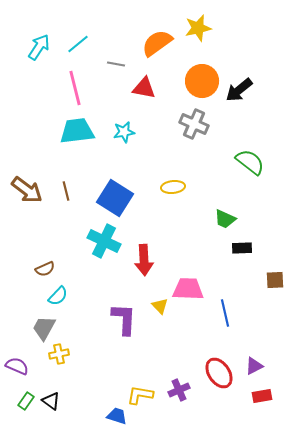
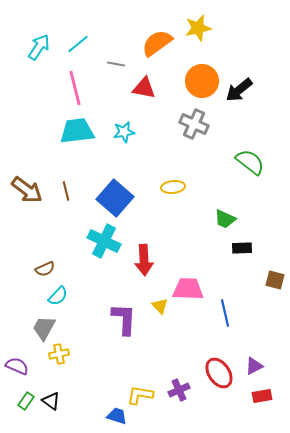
blue square: rotated 9 degrees clockwise
brown square: rotated 18 degrees clockwise
